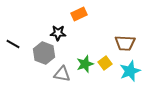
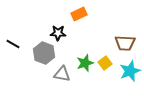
green star: moved 1 px up
